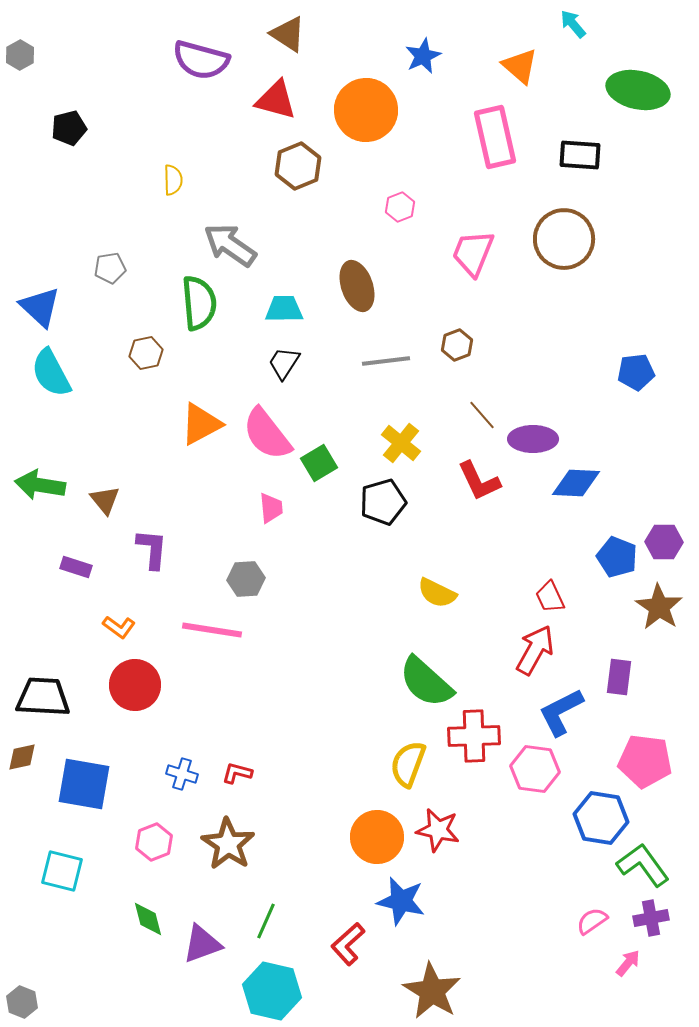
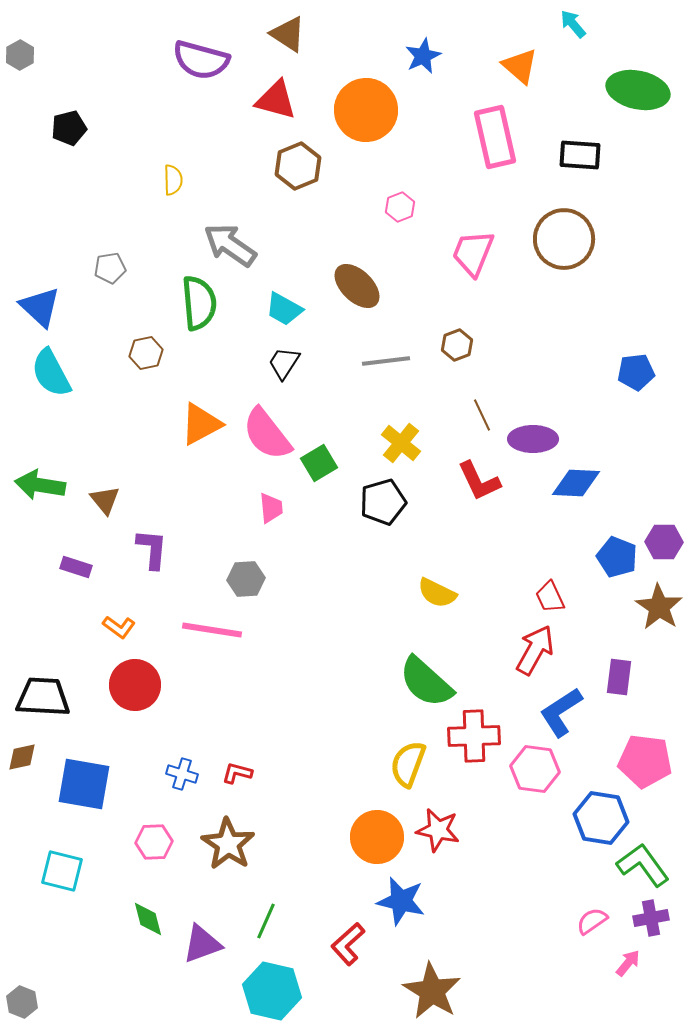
brown ellipse at (357, 286): rotated 27 degrees counterclockwise
cyan trapezoid at (284, 309): rotated 150 degrees counterclockwise
brown line at (482, 415): rotated 16 degrees clockwise
blue L-shape at (561, 712): rotated 6 degrees counterclockwise
pink hexagon at (154, 842): rotated 18 degrees clockwise
